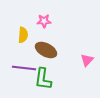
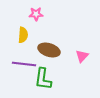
pink star: moved 8 px left, 7 px up
brown ellipse: moved 3 px right; rotated 10 degrees counterclockwise
pink triangle: moved 5 px left, 4 px up
purple line: moved 4 px up
